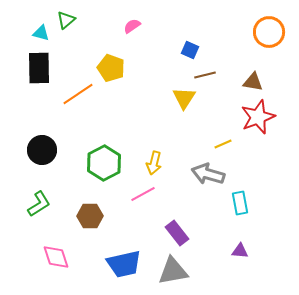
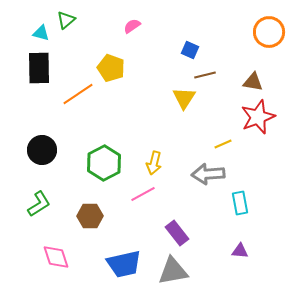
gray arrow: rotated 20 degrees counterclockwise
